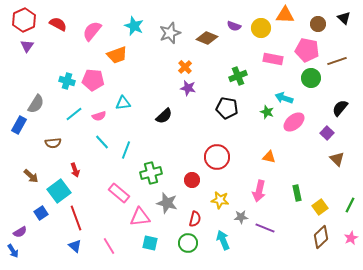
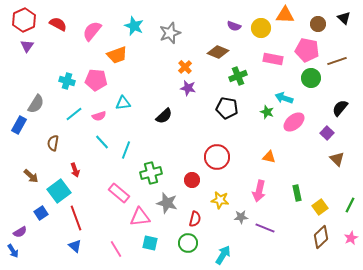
brown diamond at (207, 38): moved 11 px right, 14 px down
pink pentagon at (93, 80): moved 3 px right
brown semicircle at (53, 143): rotated 105 degrees clockwise
cyan arrow at (223, 240): moved 15 px down; rotated 54 degrees clockwise
pink line at (109, 246): moved 7 px right, 3 px down
